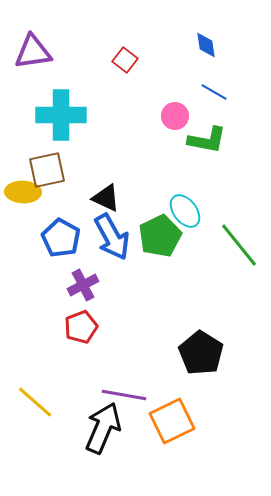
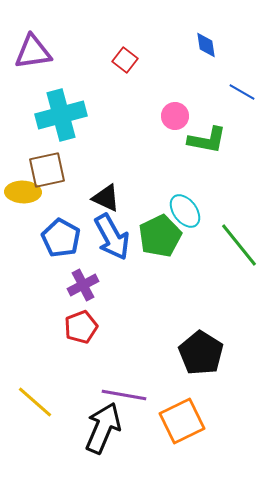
blue line: moved 28 px right
cyan cross: rotated 15 degrees counterclockwise
orange square: moved 10 px right
